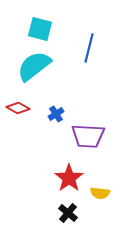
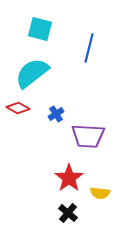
cyan semicircle: moved 2 px left, 7 px down
